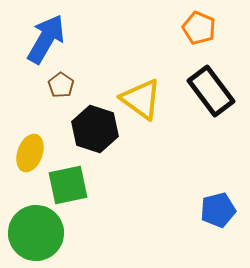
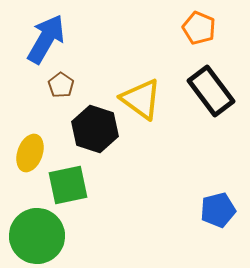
green circle: moved 1 px right, 3 px down
